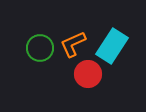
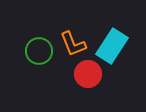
orange L-shape: rotated 88 degrees counterclockwise
green circle: moved 1 px left, 3 px down
